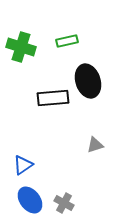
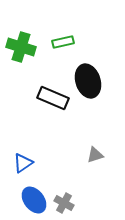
green rectangle: moved 4 px left, 1 px down
black rectangle: rotated 28 degrees clockwise
gray triangle: moved 10 px down
blue triangle: moved 2 px up
blue ellipse: moved 4 px right
